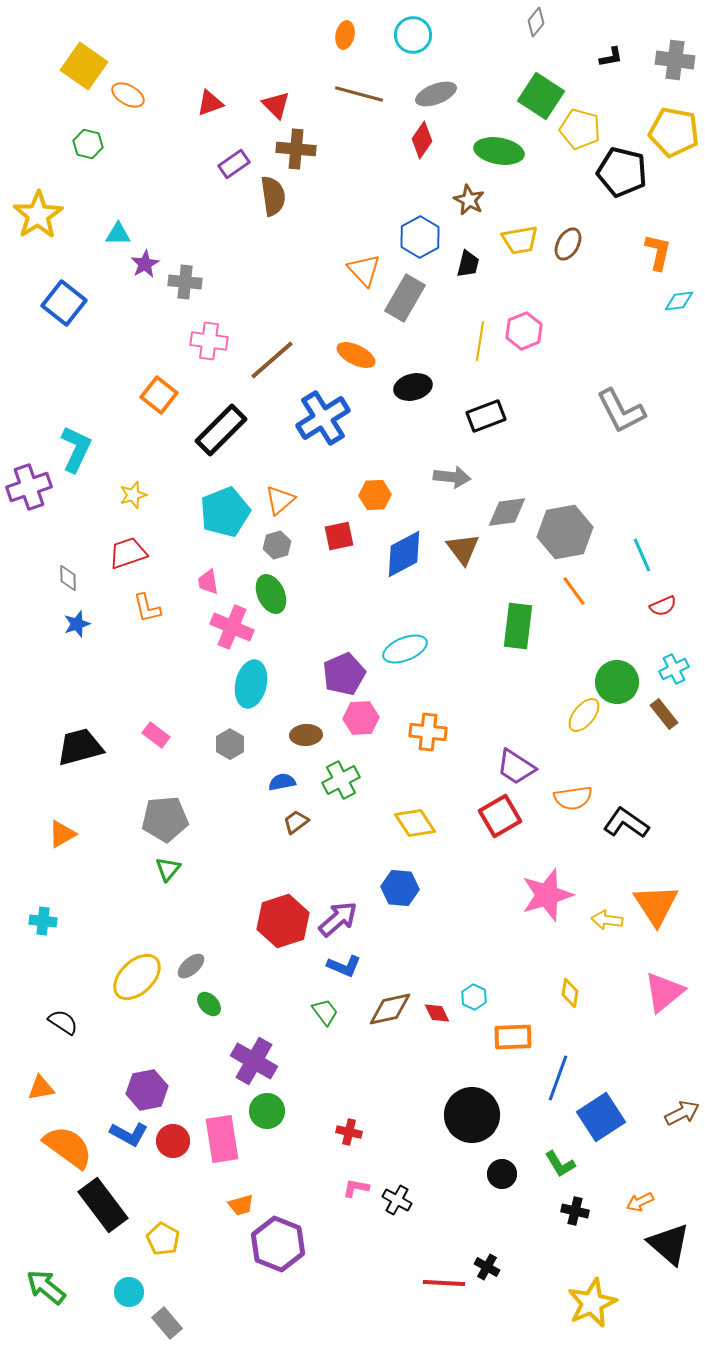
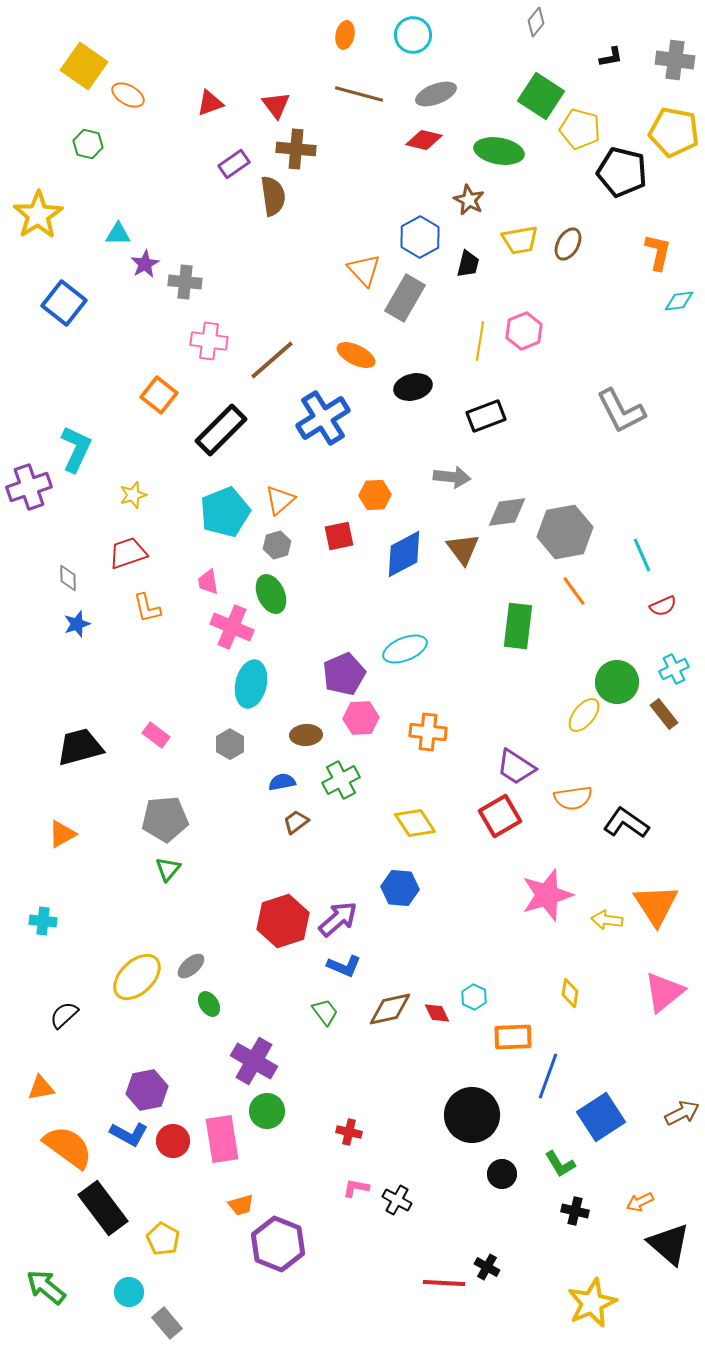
red triangle at (276, 105): rotated 8 degrees clockwise
red diamond at (422, 140): moved 2 px right; rotated 69 degrees clockwise
green ellipse at (209, 1004): rotated 10 degrees clockwise
black semicircle at (63, 1022): moved 1 px right, 7 px up; rotated 76 degrees counterclockwise
blue line at (558, 1078): moved 10 px left, 2 px up
black rectangle at (103, 1205): moved 3 px down
